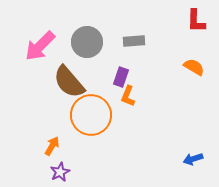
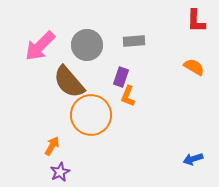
gray circle: moved 3 px down
